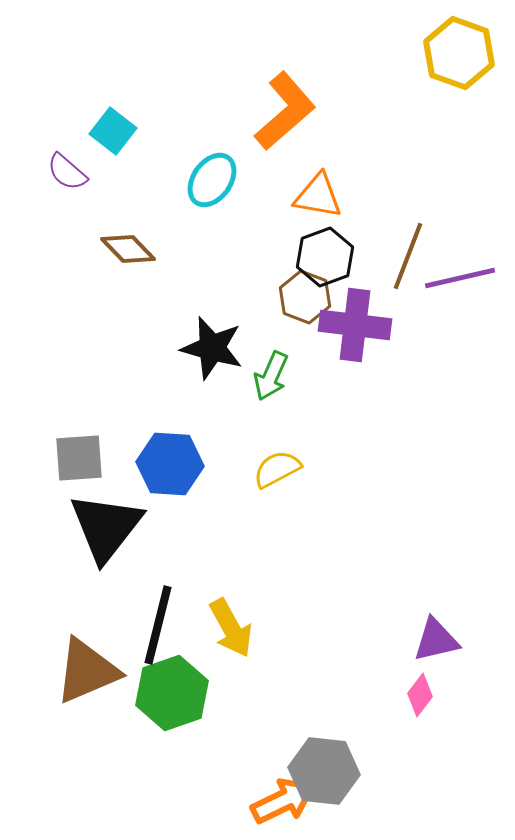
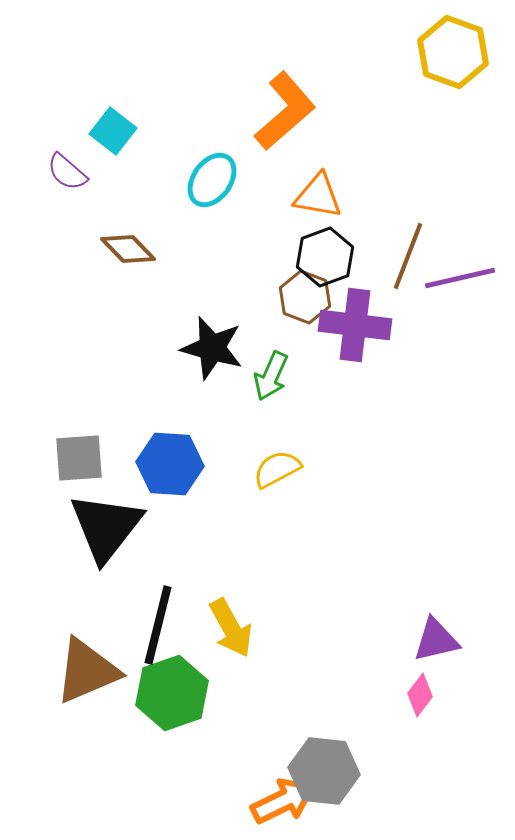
yellow hexagon: moved 6 px left, 1 px up
